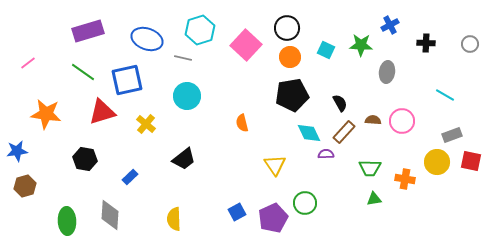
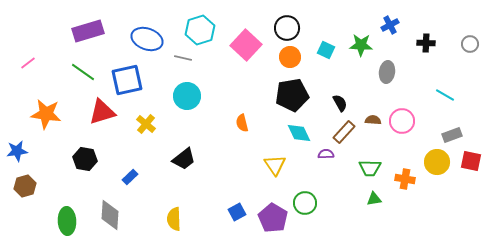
cyan diamond at (309, 133): moved 10 px left
purple pentagon at (273, 218): rotated 16 degrees counterclockwise
